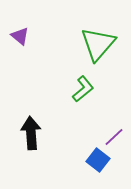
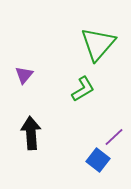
purple triangle: moved 4 px right, 39 px down; rotated 30 degrees clockwise
green L-shape: rotated 8 degrees clockwise
